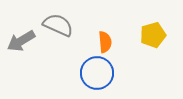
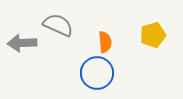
gray arrow: moved 1 px right, 2 px down; rotated 28 degrees clockwise
